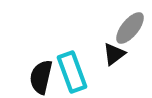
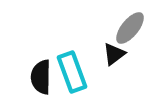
black semicircle: rotated 12 degrees counterclockwise
